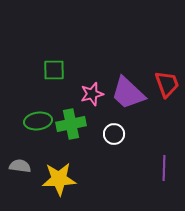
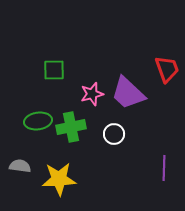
red trapezoid: moved 15 px up
green cross: moved 3 px down
